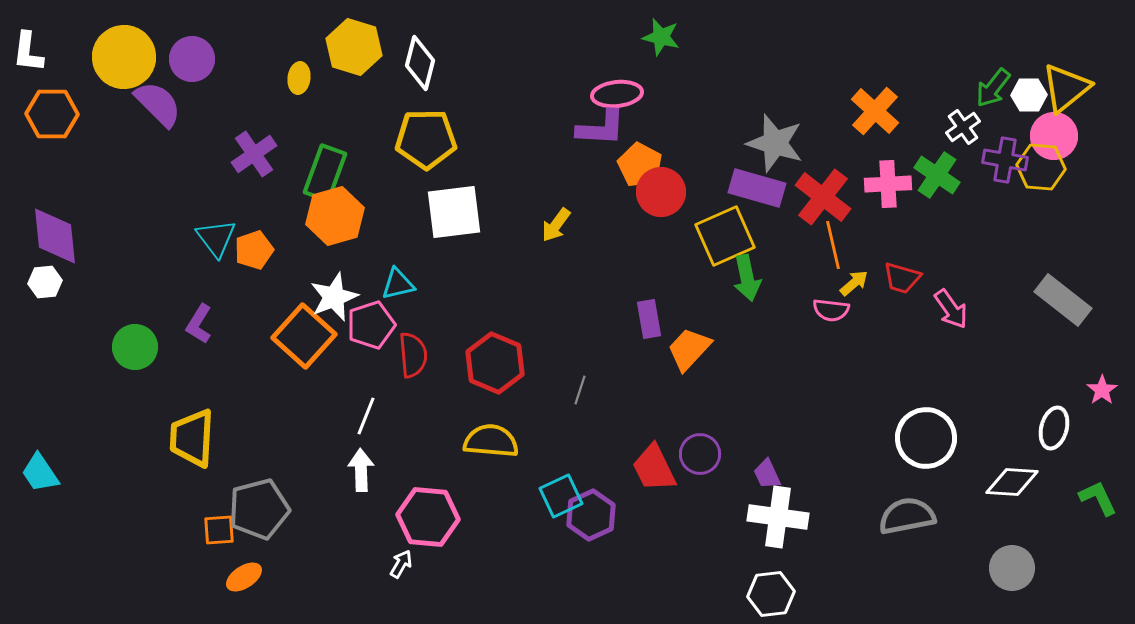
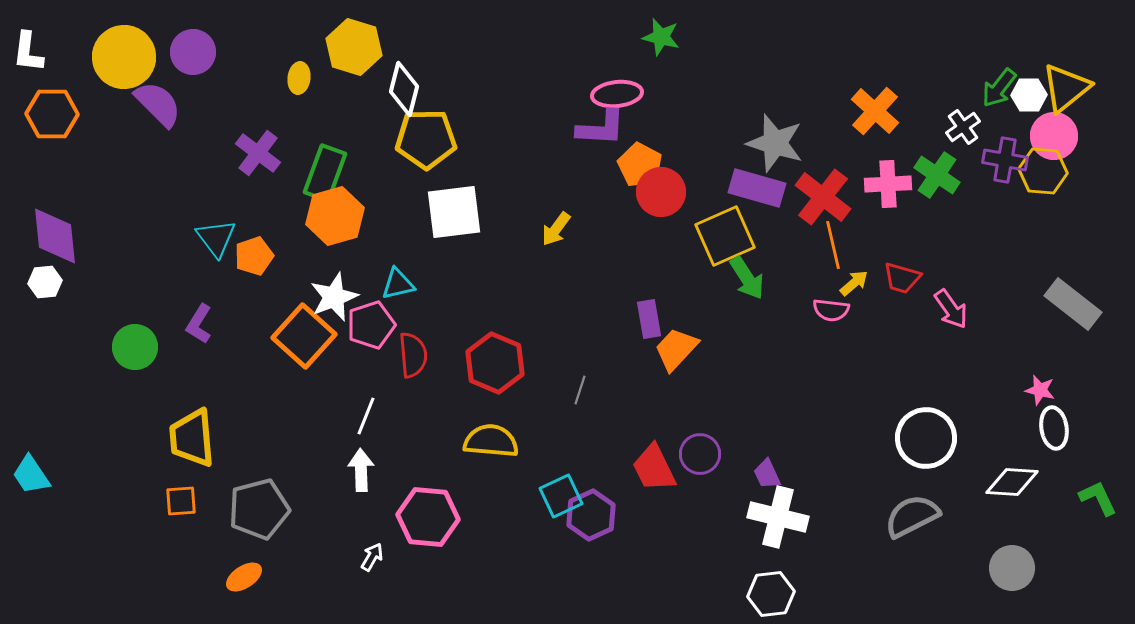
purple circle at (192, 59): moved 1 px right, 7 px up
white diamond at (420, 63): moved 16 px left, 26 px down
green arrow at (993, 88): moved 6 px right
purple cross at (254, 154): moved 4 px right, 1 px up; rotated 18 degrees counterclockwise
yellow hexagon at (1041, 167): moved 2 px right, 4 px down
yellow arrow at (556, 225): moved 4 px down
orange pentagon at (254, 250): moved 6 px down
green arrow at (747, 278): rotated 21 degrees counterclockwise
gray rectangle at (1063, 300): moved 10 px right, 4 px down
orange trapezoid at (689, 349): moved 13 px left
pink star at (1102, 390): moved 62 px left; rotated 24 degrees counterclockwise
white ellipse at (1054, 428): rotated 24 degrees counterclockwise
yellow trapezoid at (192, 438): rotated 8 degrees counterclockwise
cyan trapezoid at (40, 473): moved 9 px left, 2 px down
gray semicircle at (907, 516): moved 5 px right; rotated 16 degrees counterclockwise
white cross at (778, 517): rotated 6 degrees clockwise
orange square at (219, 530): moved 38 px left, 29 px up
white arrow at (401, 564): moved 29 px left, 7 px up
